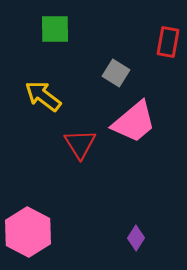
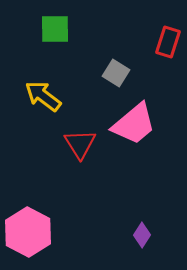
red rectangle: rotated 8 degrees clockwise
pink trapezoid: moved 2 px down
purple diamond: moved 6 px right, 3 px up
